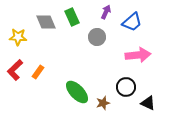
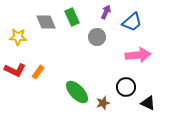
red L-shape: rotated 110 degrees counterclockwise
